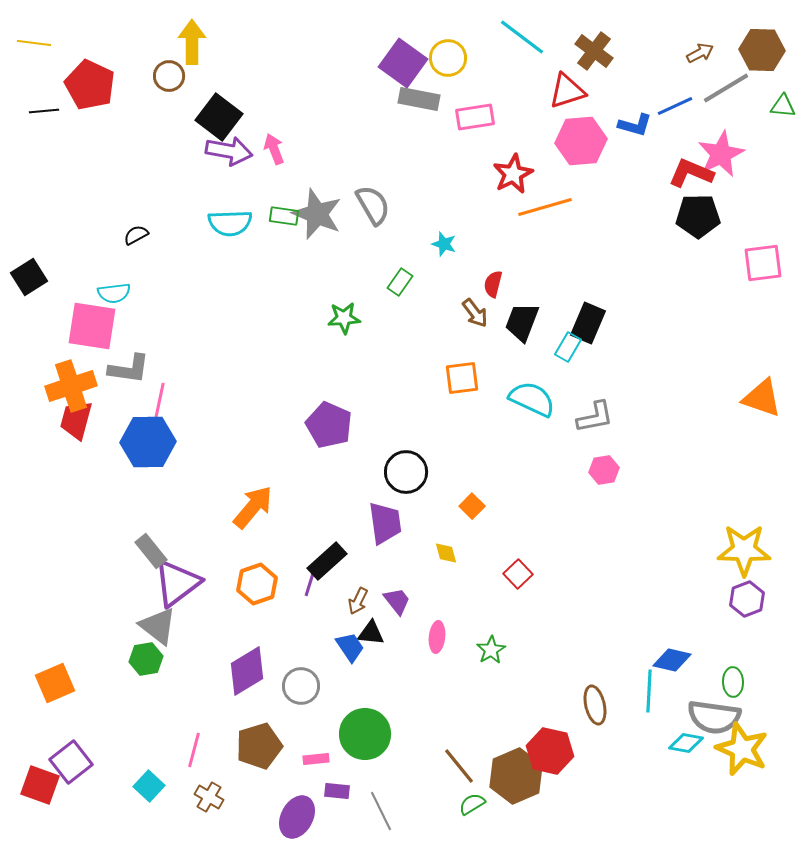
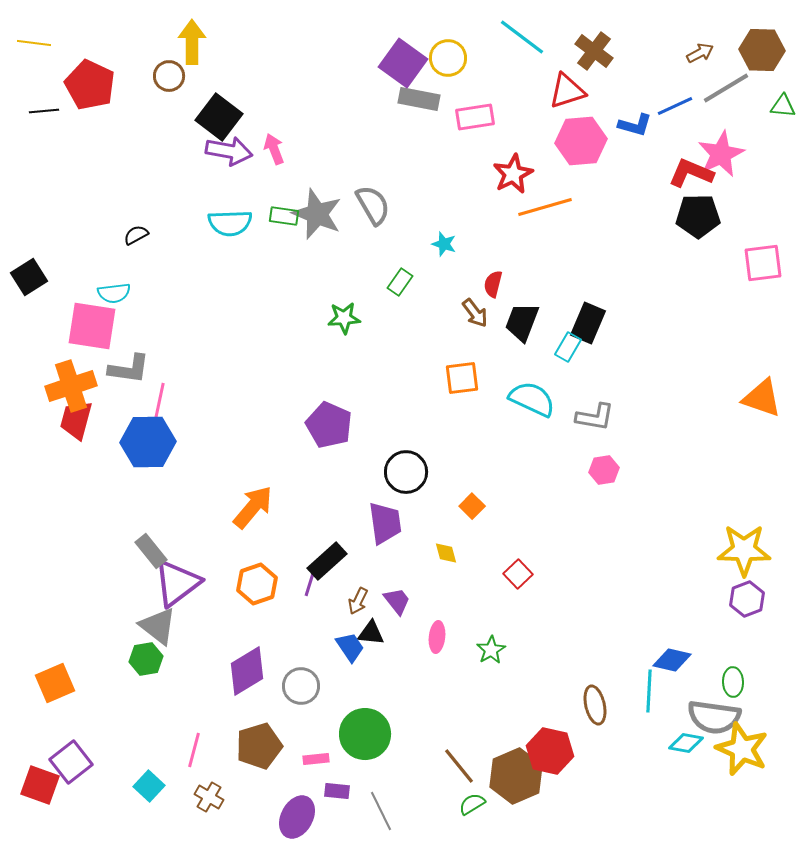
gray L-shape at (595, 417): rotated 21 degrees clockwise
